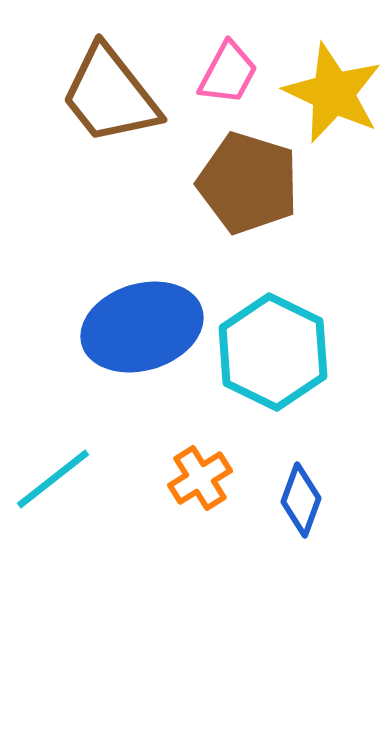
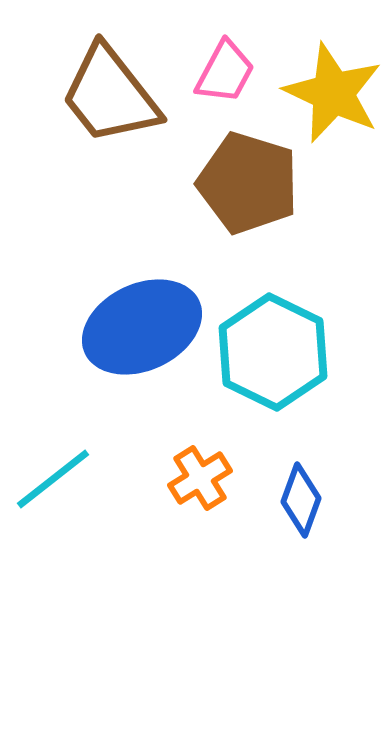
pink trapezoid: moved 3 px left, 1 px up
blue ellipse: rotated 8 degrees counterclockwise
